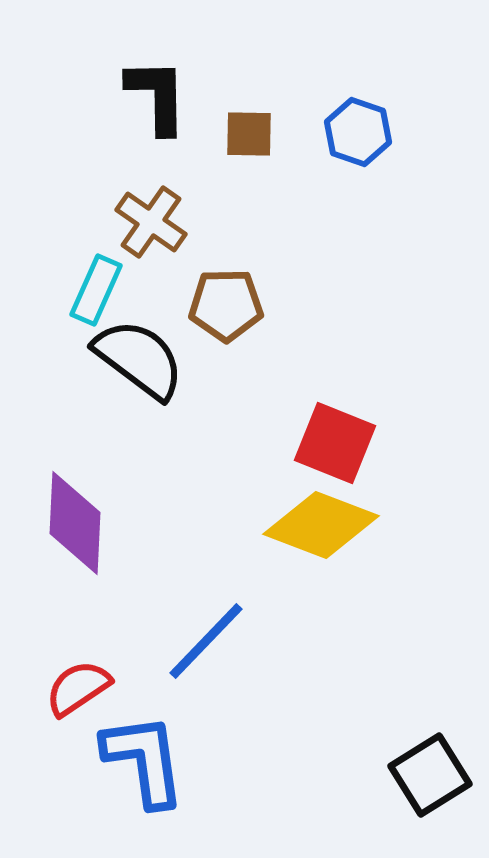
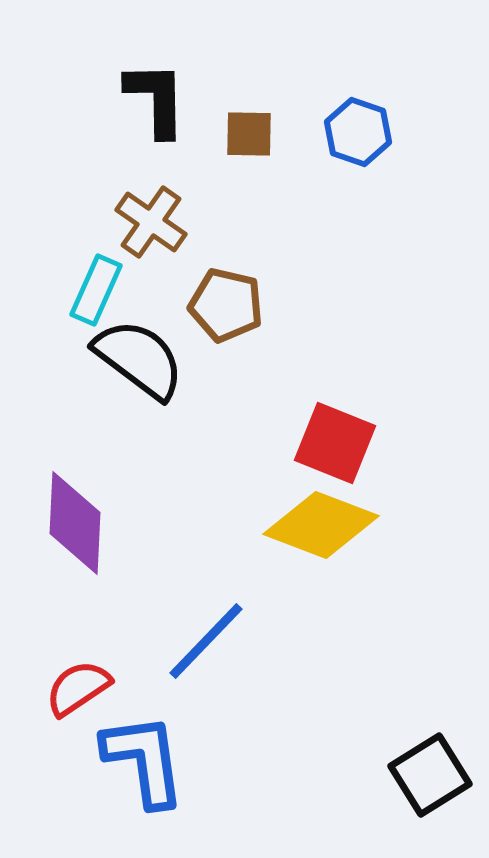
black L-shape: moved 1 px left, 3 px down
brown pentagon: rotated 14 degrees clockwise
